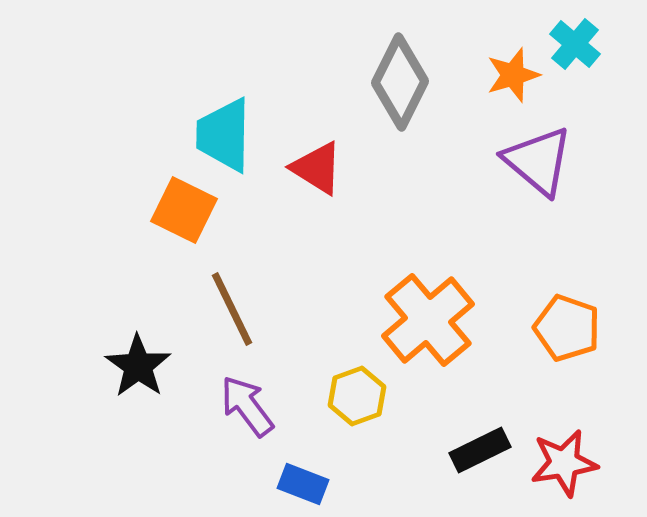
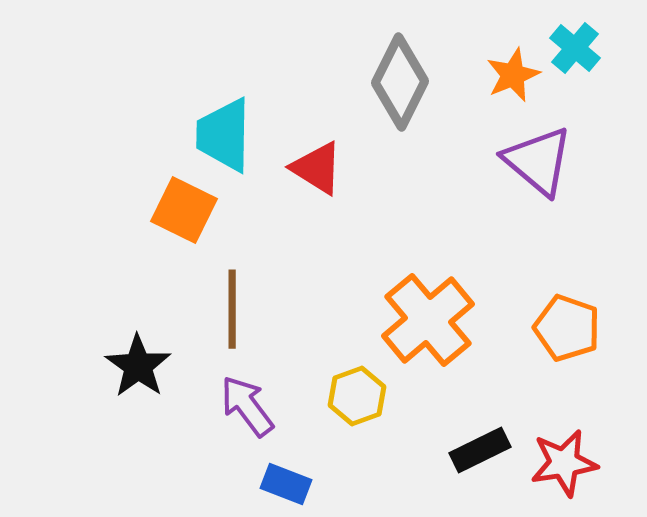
cyan cross: moved 4 px down
orange star: rotated 6 degrees counterclockwise
brown line: rotated 26 degrees clockwise
blue rectangle: moved 17 px left
